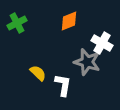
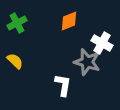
yellow semicircle: moved 23 px left, 12 px up
